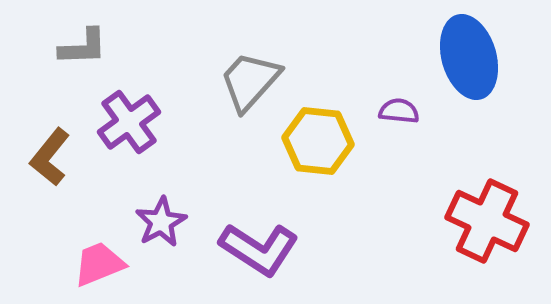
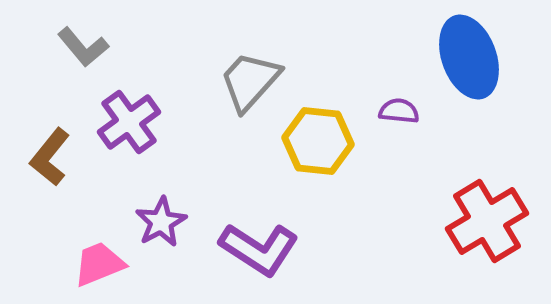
gray L-shape: rotated 52 degrees clockwise
blue ellipse: rotated 4 degrees counterclockwise
red cross: rotated 34 degrees clockwise
